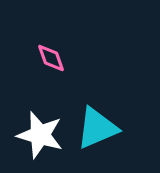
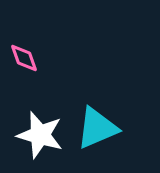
pink diamond: moved 27 px left
